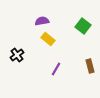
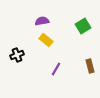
green square: rotated 21 degrees clockwise
yellow rectangle: moved 2 px left, 1 px down
black cross: rotated 16 degrees clockwise
